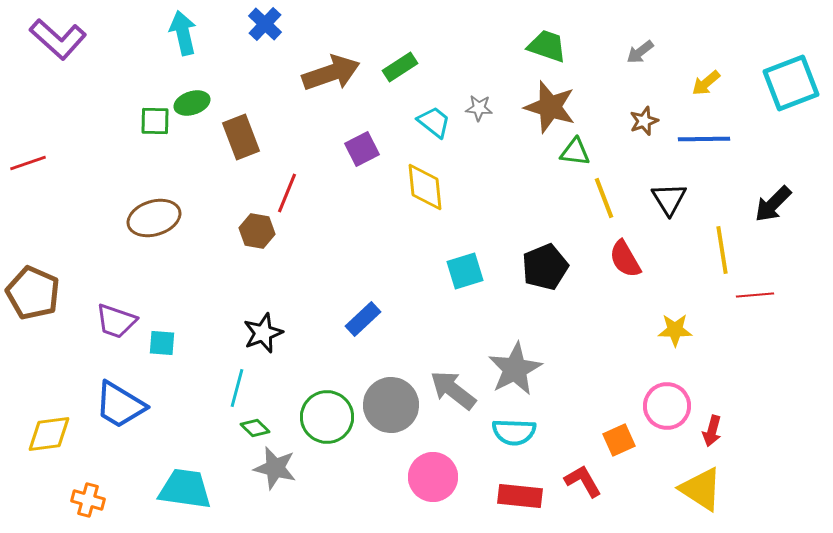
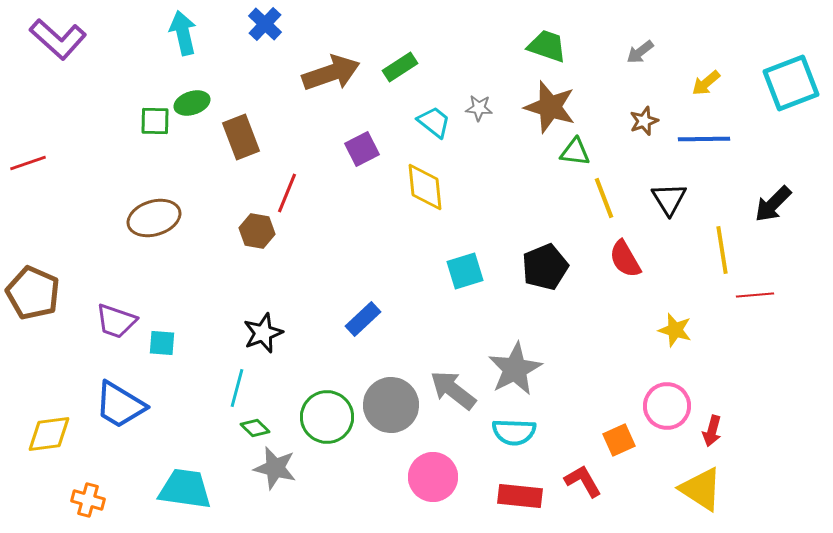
yellow star at (675, 330): rotated 16 degrees clockwise
